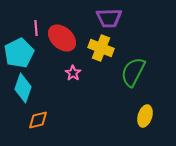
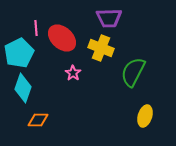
orange diamond: rotated 15 degrees clockwise
